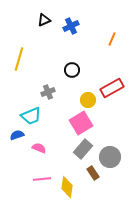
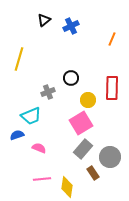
black triangle: rotated 16 degrees counterclockwise
black circle: moved 1 px left, 8 px down
red rectangle: rotated 60 degrees counterclockwise
